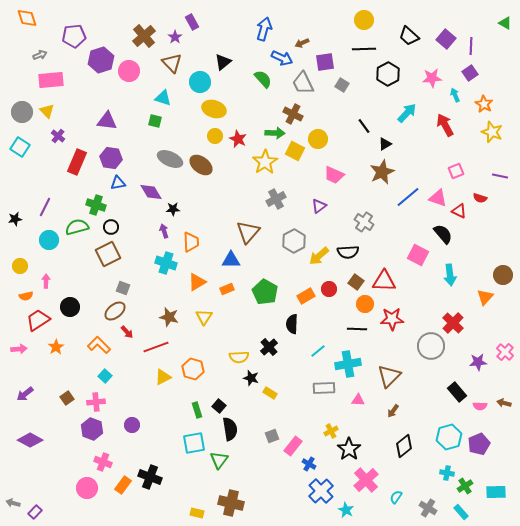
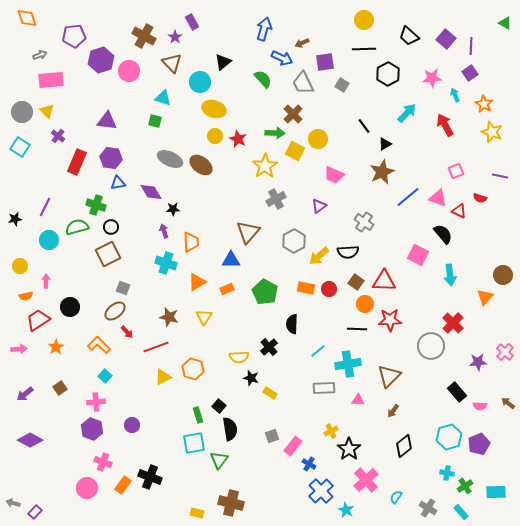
brown cross at (144, 36): rotated 20 degrees counterclockwise
brown cross at (293, 114): rotated 18 degrees clockwise
yellow star at (265, 162): moved 4 px down
orange rectangle at (306, 296): moved 8 px up; rotated 42 degrees clockwise
red star at (392, 319): moved 2 px left, 1 px down
brown square at (67, 398): moved 7 px left, 10 px up
brown arrow at (504, 403): moved 4 px right; rotated 24 degrees clockwise
green rectangle at (197, 410): moved 1 px right, 5 px down
